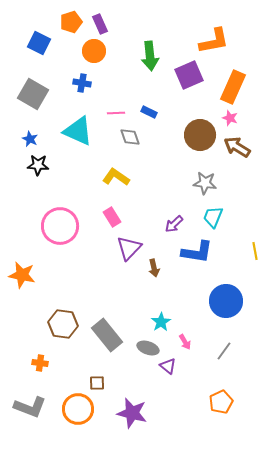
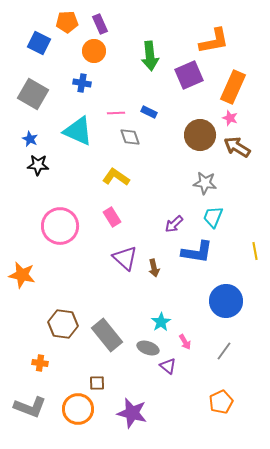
orange pentagon at (71, 22): moved 4 px left; rotated 15 degrees clockwise
purple triangle at (129, 248): moved 4 px left, 10 px down; rotated 32 degrees counterclockwise
